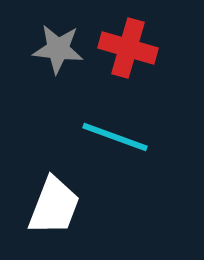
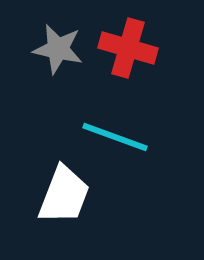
gray star: rotated 6 degrees clockwise
white trapezoid: moved 10 px right, 11 px up
